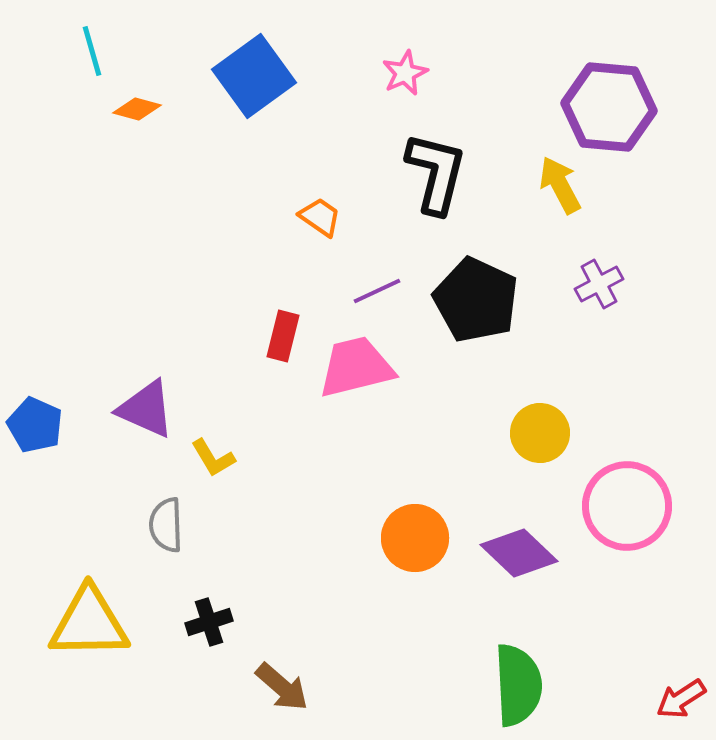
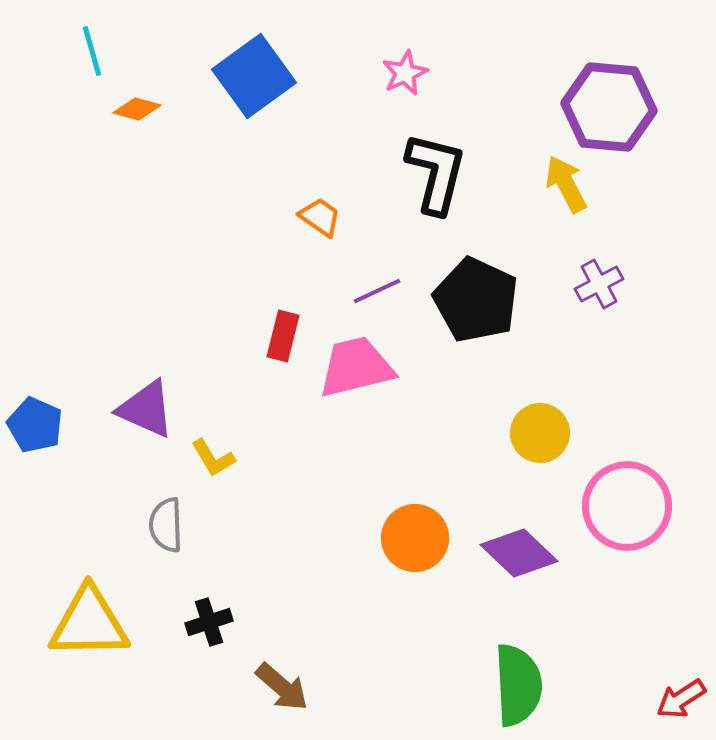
yellow arrow: moved 6 px right, 1 px up
